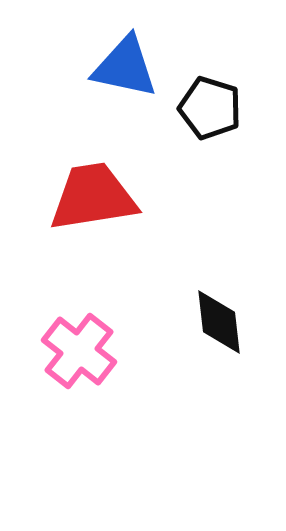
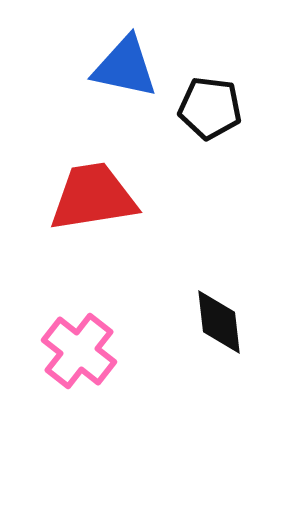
black pentagon: rotated 10 degrees counterclockwise
